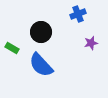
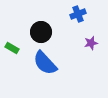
blue semicircle: moved 4 px right, 2 px up
